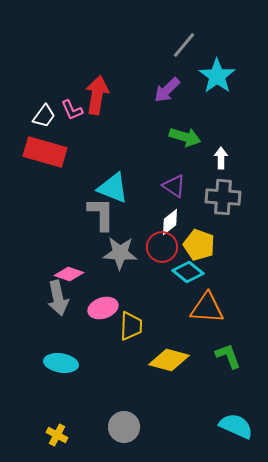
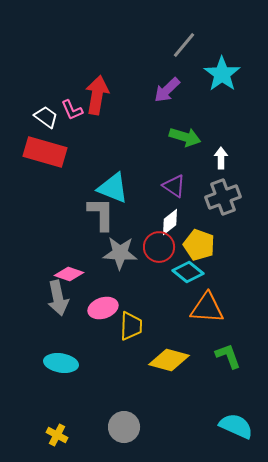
cyan star: moved 5 px right, 2 px up
white trapezoid: moved 2 px right, 1 px down; rotated 90 degrees counterclockwise
gray cross: rotated 24 degrees counterclockwise
red circle: moved 3 px left
